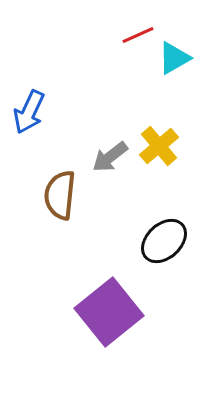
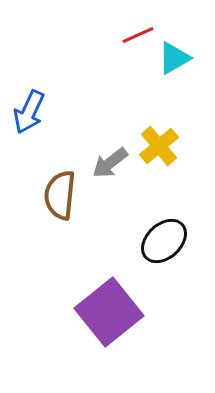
gray arrow: moved 6 px down
